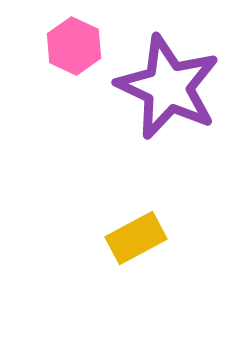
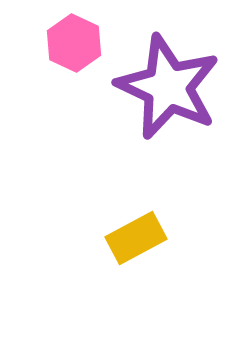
pink hexagon: moved 3 px up
